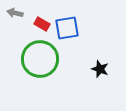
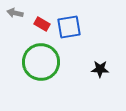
blue square: moved 2 px right, 1 px up
green circle: moved 1 px right, 3 px down
black star: rotated 18 degrees counterclockwise
